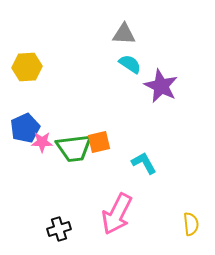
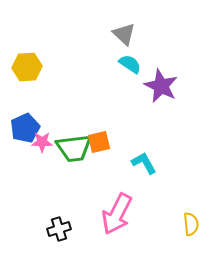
gray triangle: rotated 40 degrees clockwise
